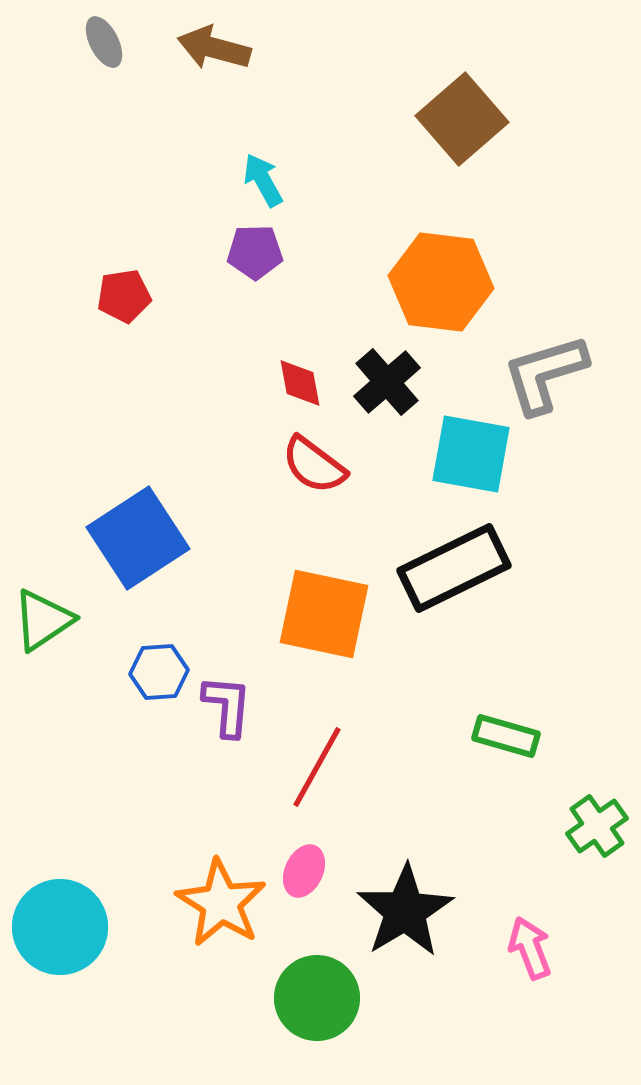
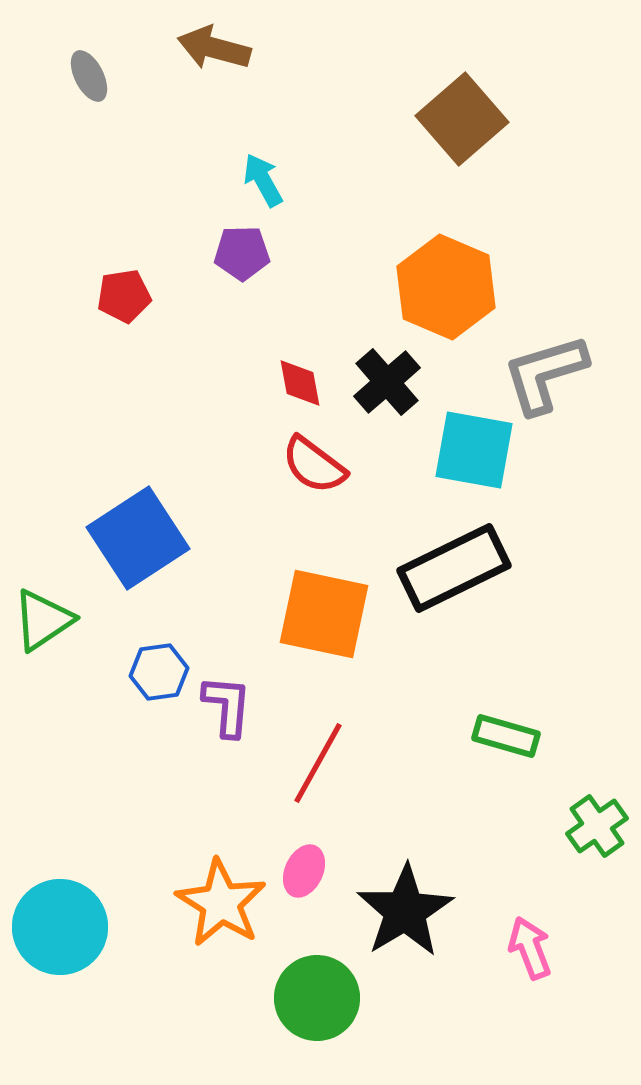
gray ellipse: moved 15 px left, 34 px down
purple pentagon: moved 13 px left, 1 px down
orange hexagon: moved 5 px right, 5 px down; rotated 16 degrees clockwise
cyan square: moved 3 px right, 4 px up
blue hexagon: rotated 4 degrees counterclockwise
red line: moved 1 px right, 4 px up
